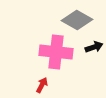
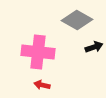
pink cross: moved 18 px left
red arrow: rotated 105 degrees counterclockwise
